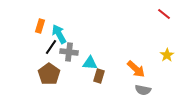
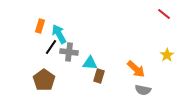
brown pentagon: moved 5 px left, 6 px down
